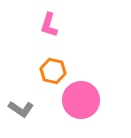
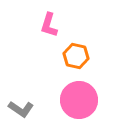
orange hexagon: moved 23 px right, 15 px up
pink circle: moved 2 px left
